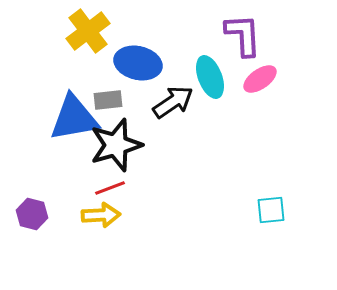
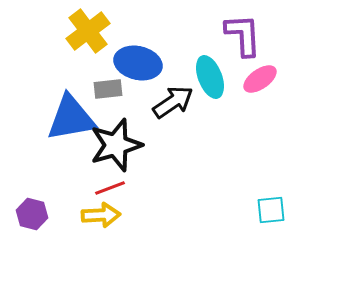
gray rectangle: moved 11 px up
blue triangle: moved 3 px left
